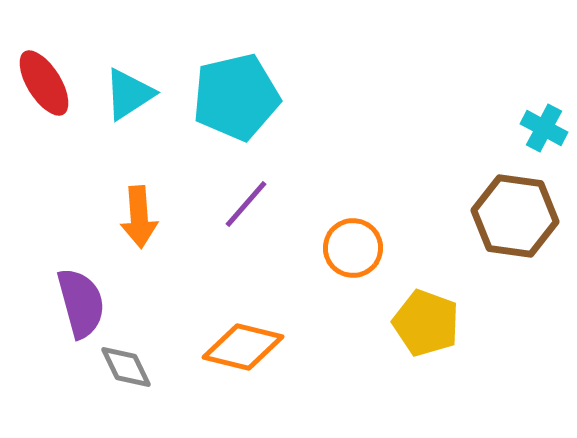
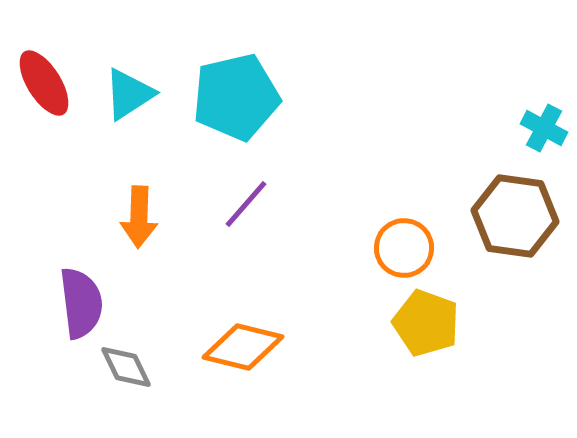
orange arrow: rotated 6 degrees clockwise
orange circle: moved 51 px right
purple semicircle: rotated 8 degrees clockwise
